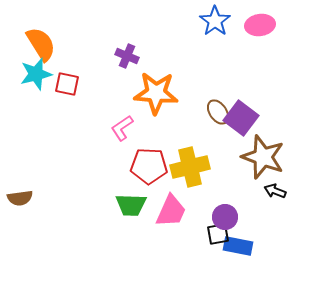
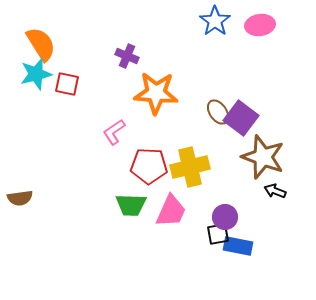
pink L-shape: moved 8 px left, 4 px down
